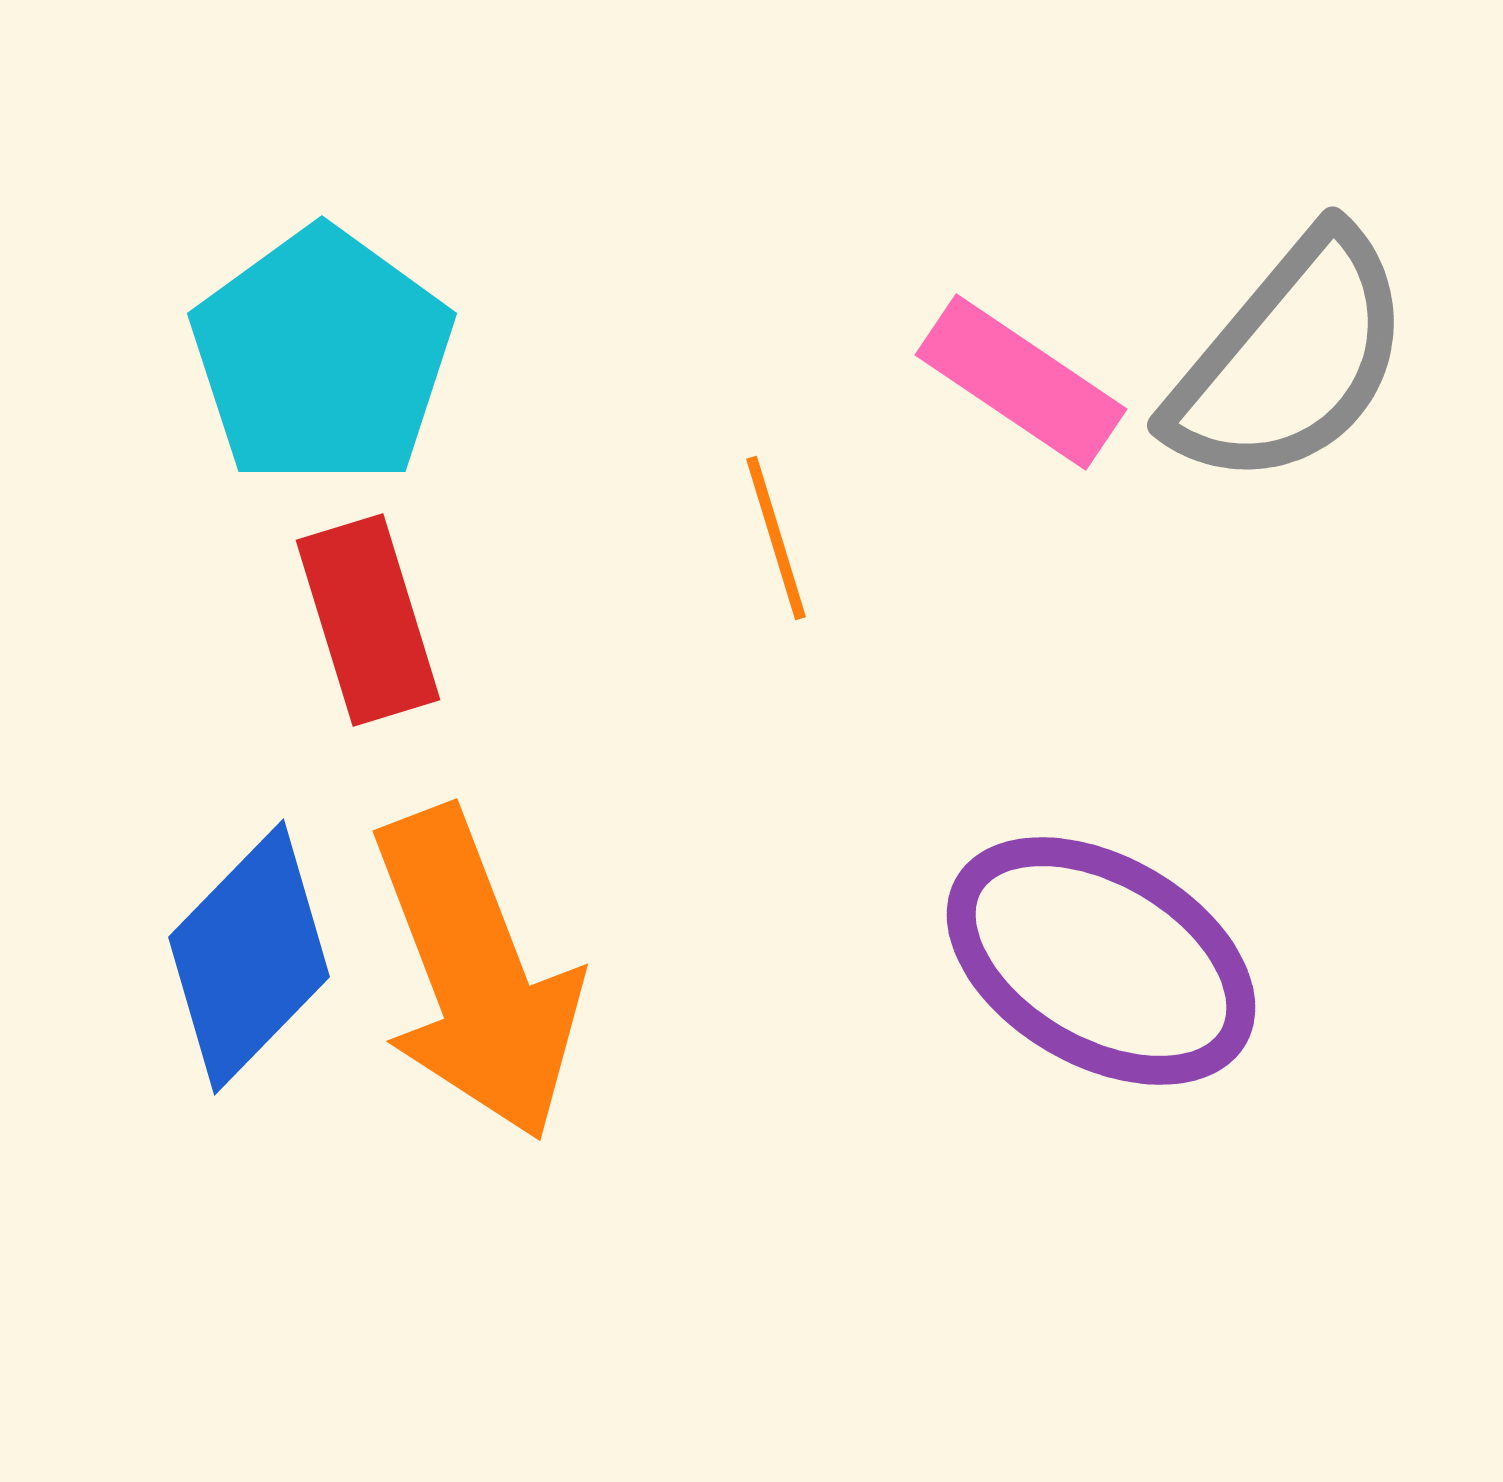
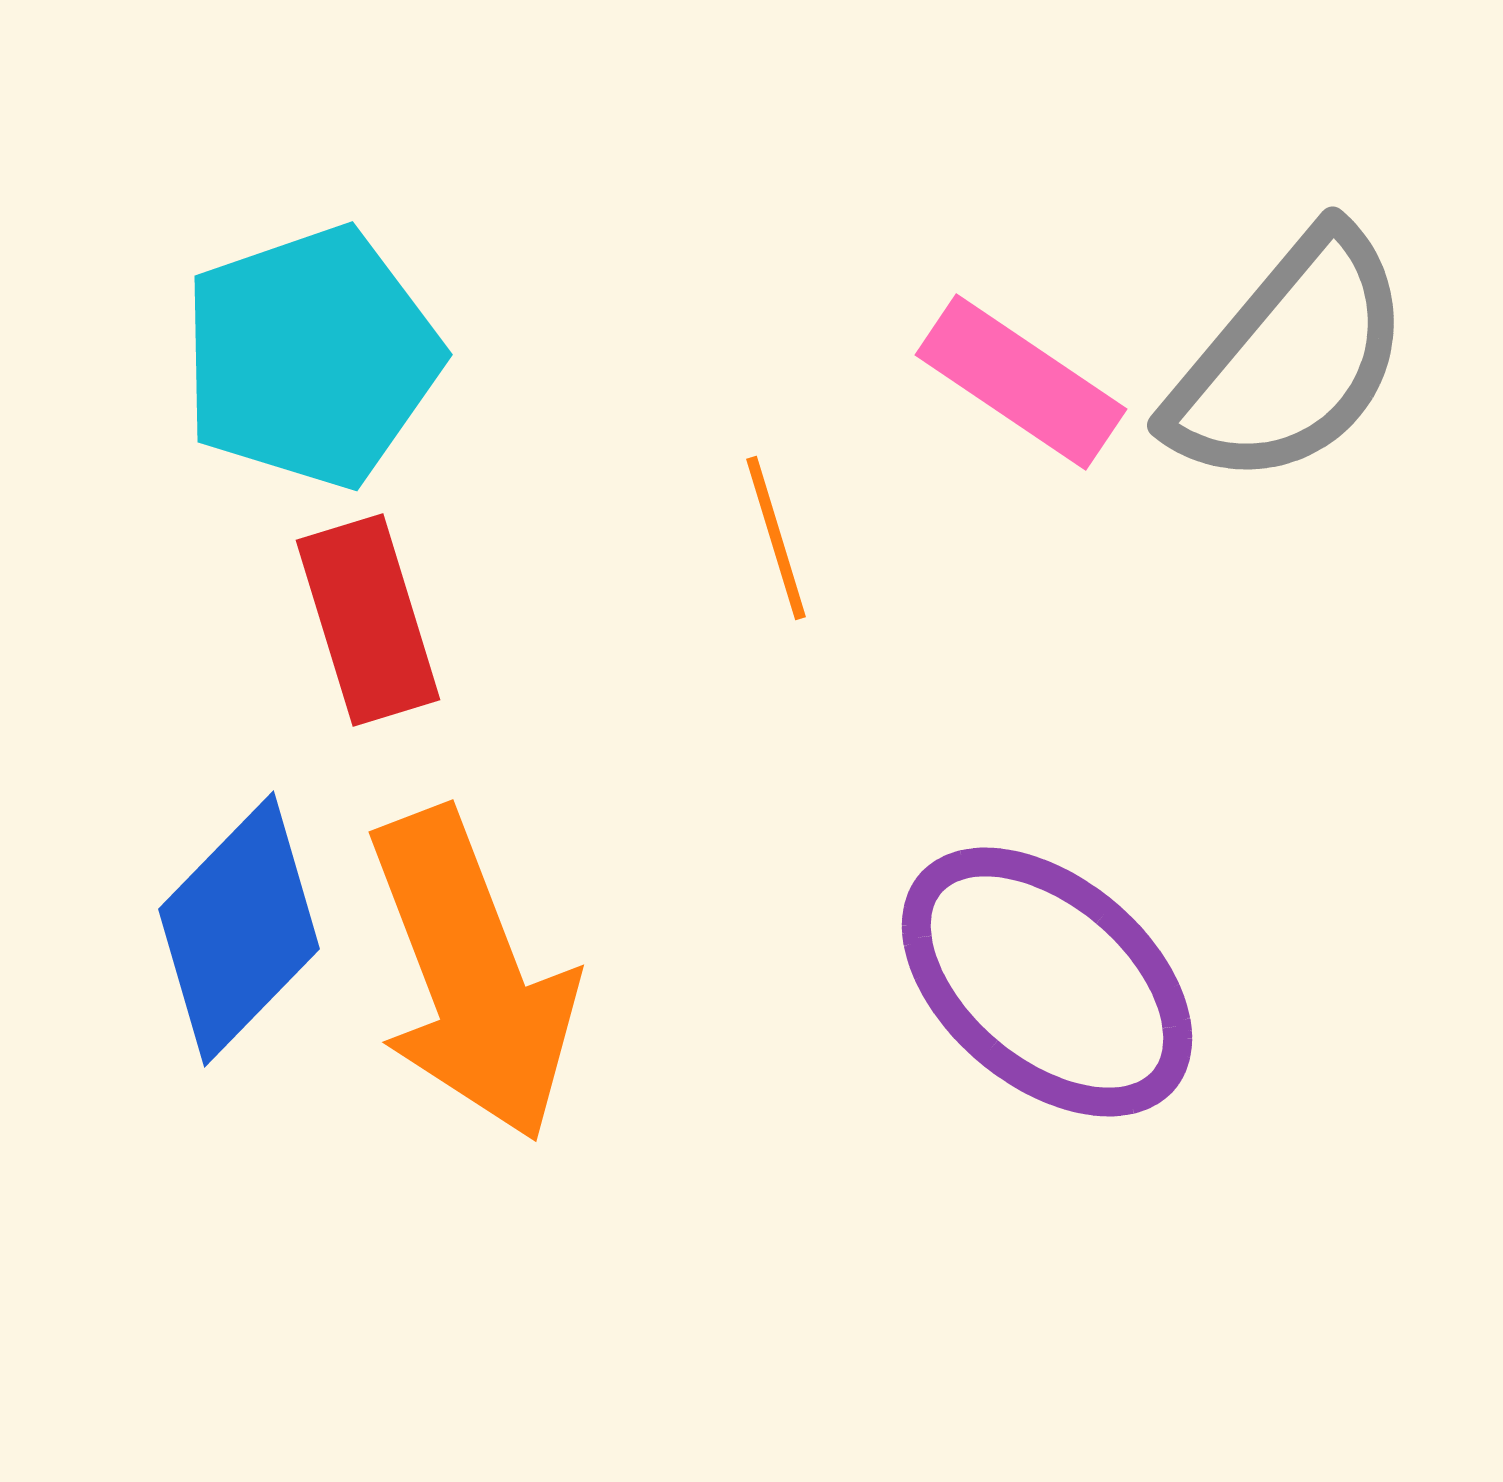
cyan pentagon: moved 11 px left; rotated 17 degrees clockwise
blue diamond: moved 10 px left, 28 px up
purple ellipse: moved 54 px left, 21 px down; rotated 10 degrees clockwise
orange arrow: moved 4 px left, 1 px down
